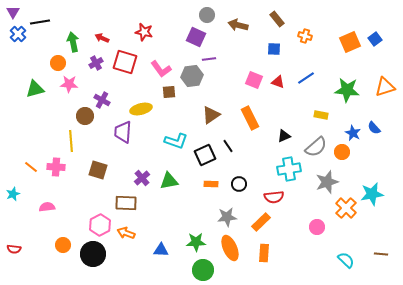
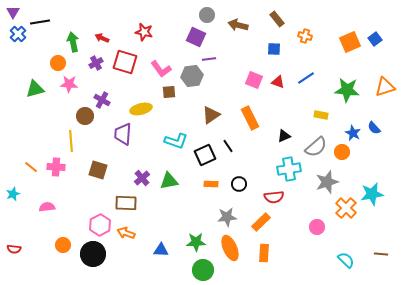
purple trapezoid at (123, 132): moved 2 px down
